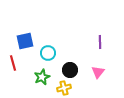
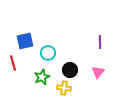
yellow cross: rotated 24 degrees clockwise
